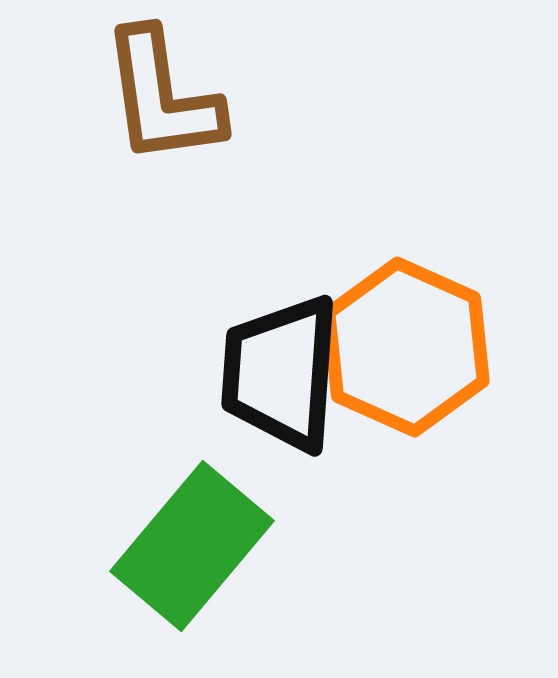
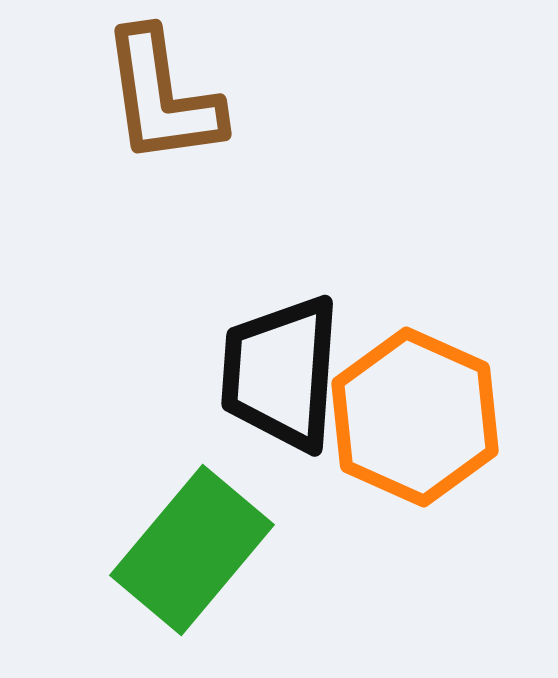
orange hexagon: moved 9 px right, 70 px down
green rectangle: moved 4 px down
